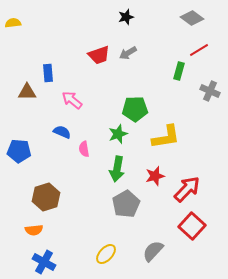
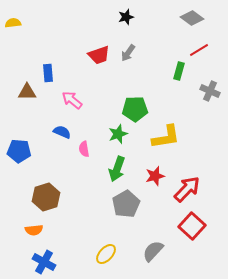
gray arrow: rotated 24 degrees counterclockwise
green arrow: rotated 10 degrees clockwise
